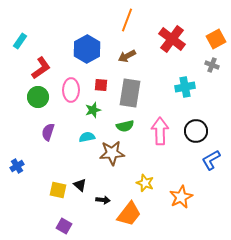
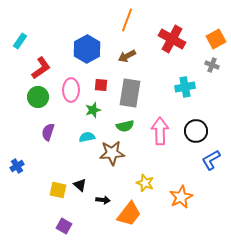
red cross: rotated 8 degrees counterclockwise
